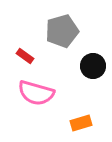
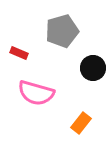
red rectangle: moved 6 px left, 3 px up; rotated 12 degrees counterclockwise
black circle: moved 2 px down
orange rectangle: rotated 35 degrees counterclockwise
